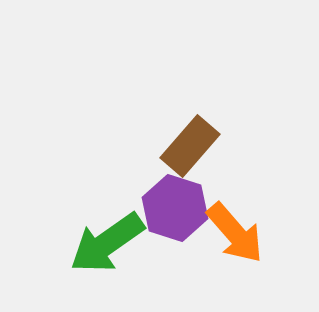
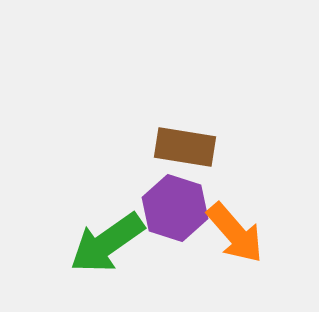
brown rectangle: moved 5 px left, 1 px down; rotated 58 degrees clockwise
